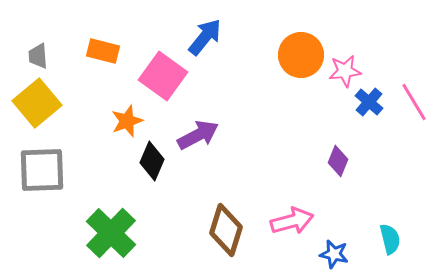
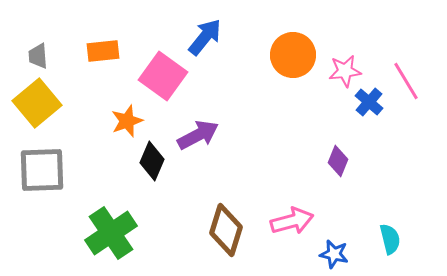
orange rectangle: rotated 20 degrees counterclockwise
orange circle: moved 8 px left
pink line: moved 8 px left, 21 px up
green cross: rotated 12 degrees clockwise
